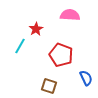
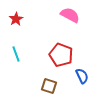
pink semicircle: rotated 24 degrees clockwise
red star: moved 20 px left, 10 px up
cyan line: moved 4 px left, 8 px down; rotated 49 degrees counterclockwise
blue semicircle: moved 4 px left, 2 px up
